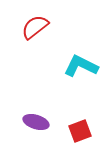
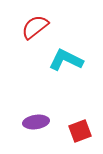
cyan L-shape: moved 15 px left, 6 px up
purple ellipse: rotated 25 degrees counterclockwise
